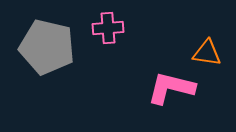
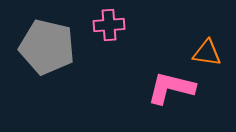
pink cross: moved 1 px right, 3 px up
